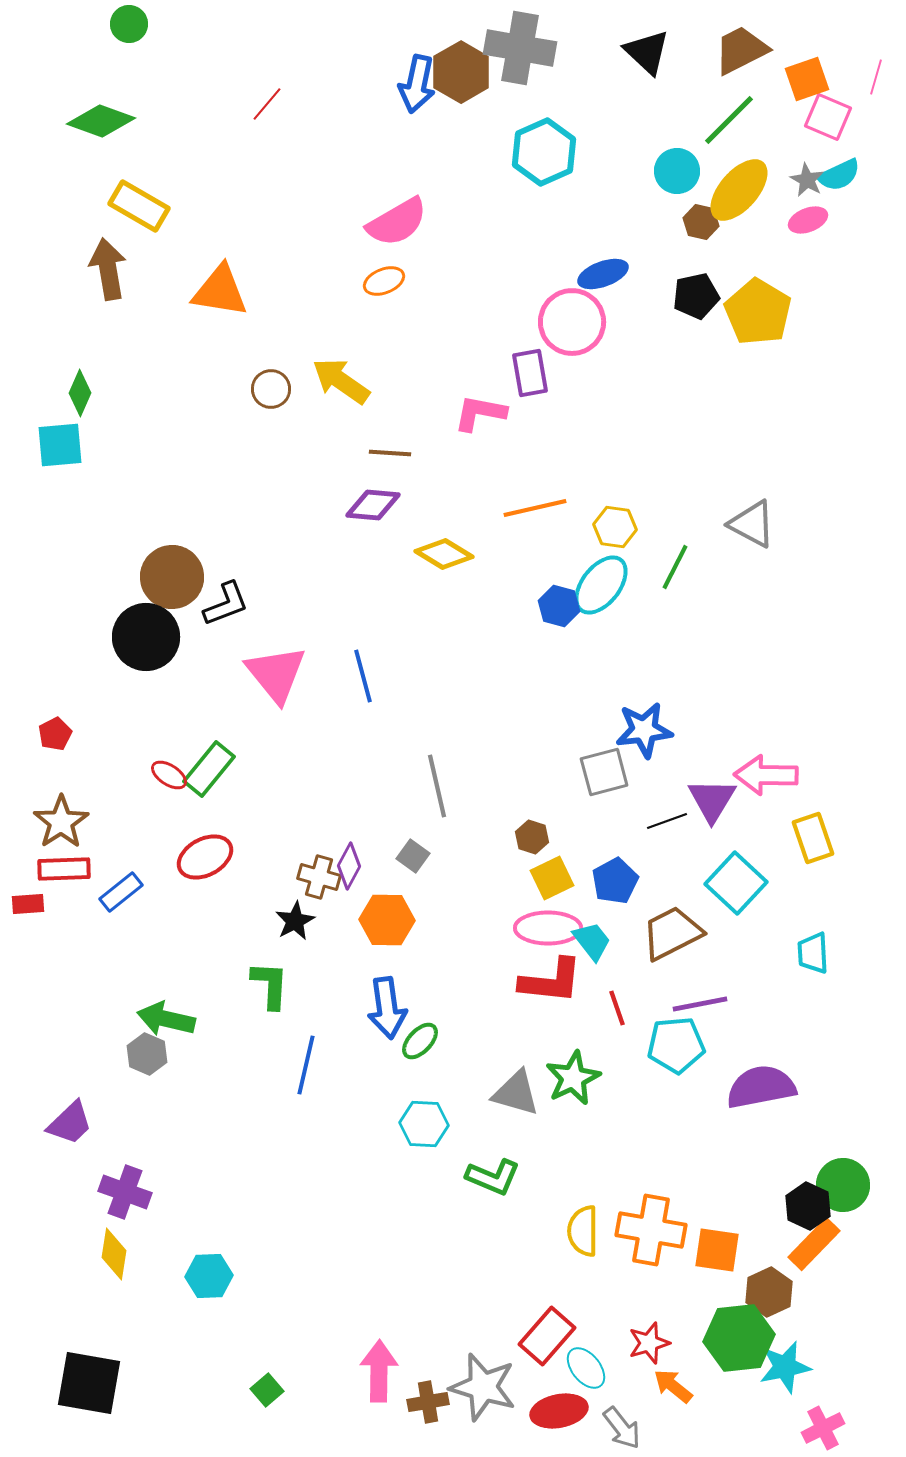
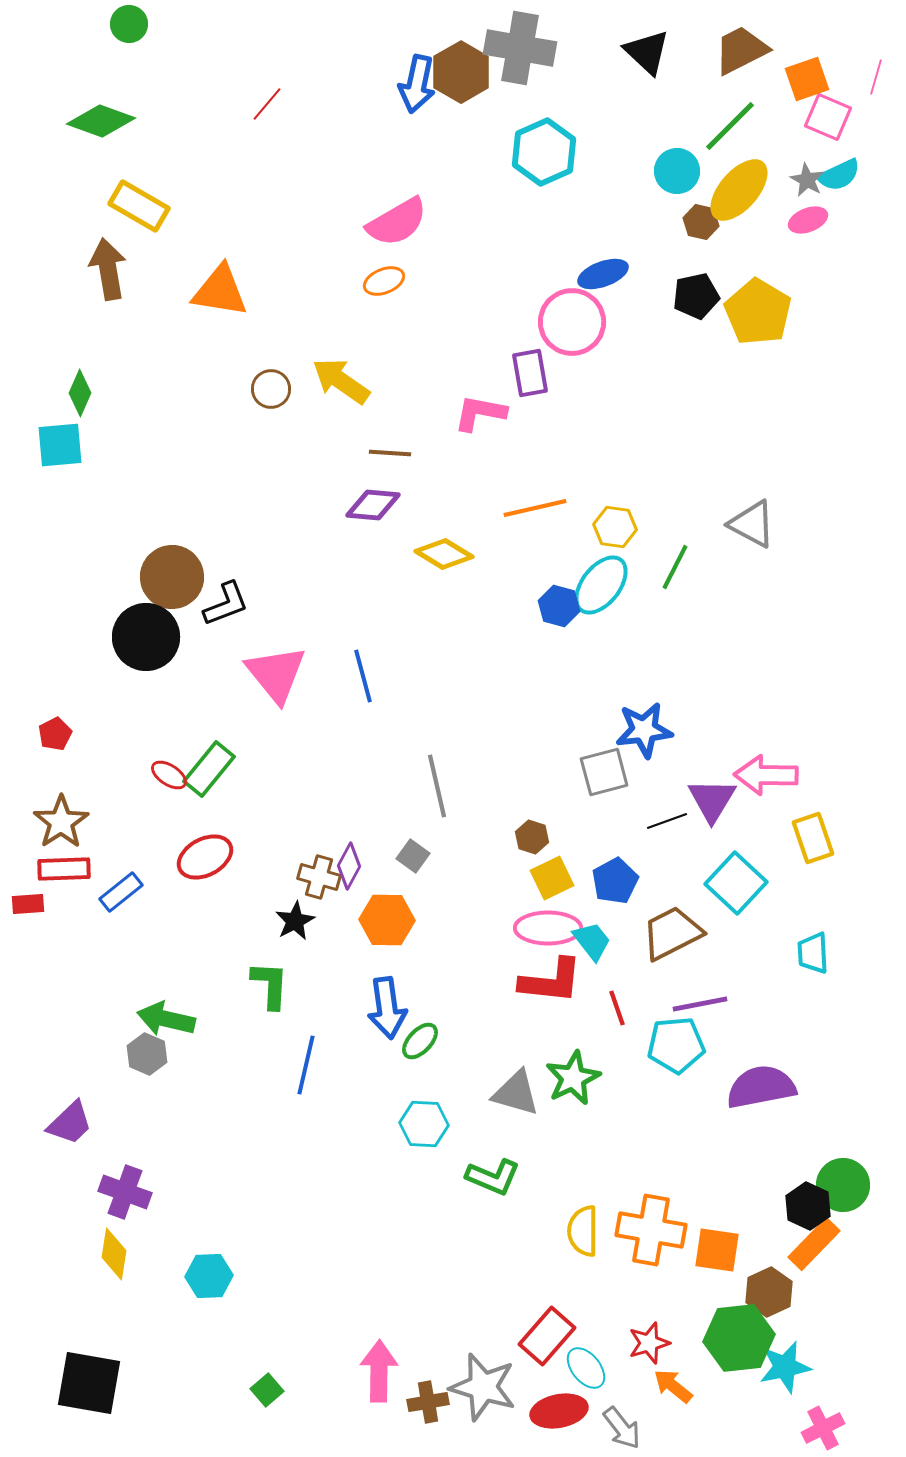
green line at (729, 120): moved 1 px right, 6 px down
